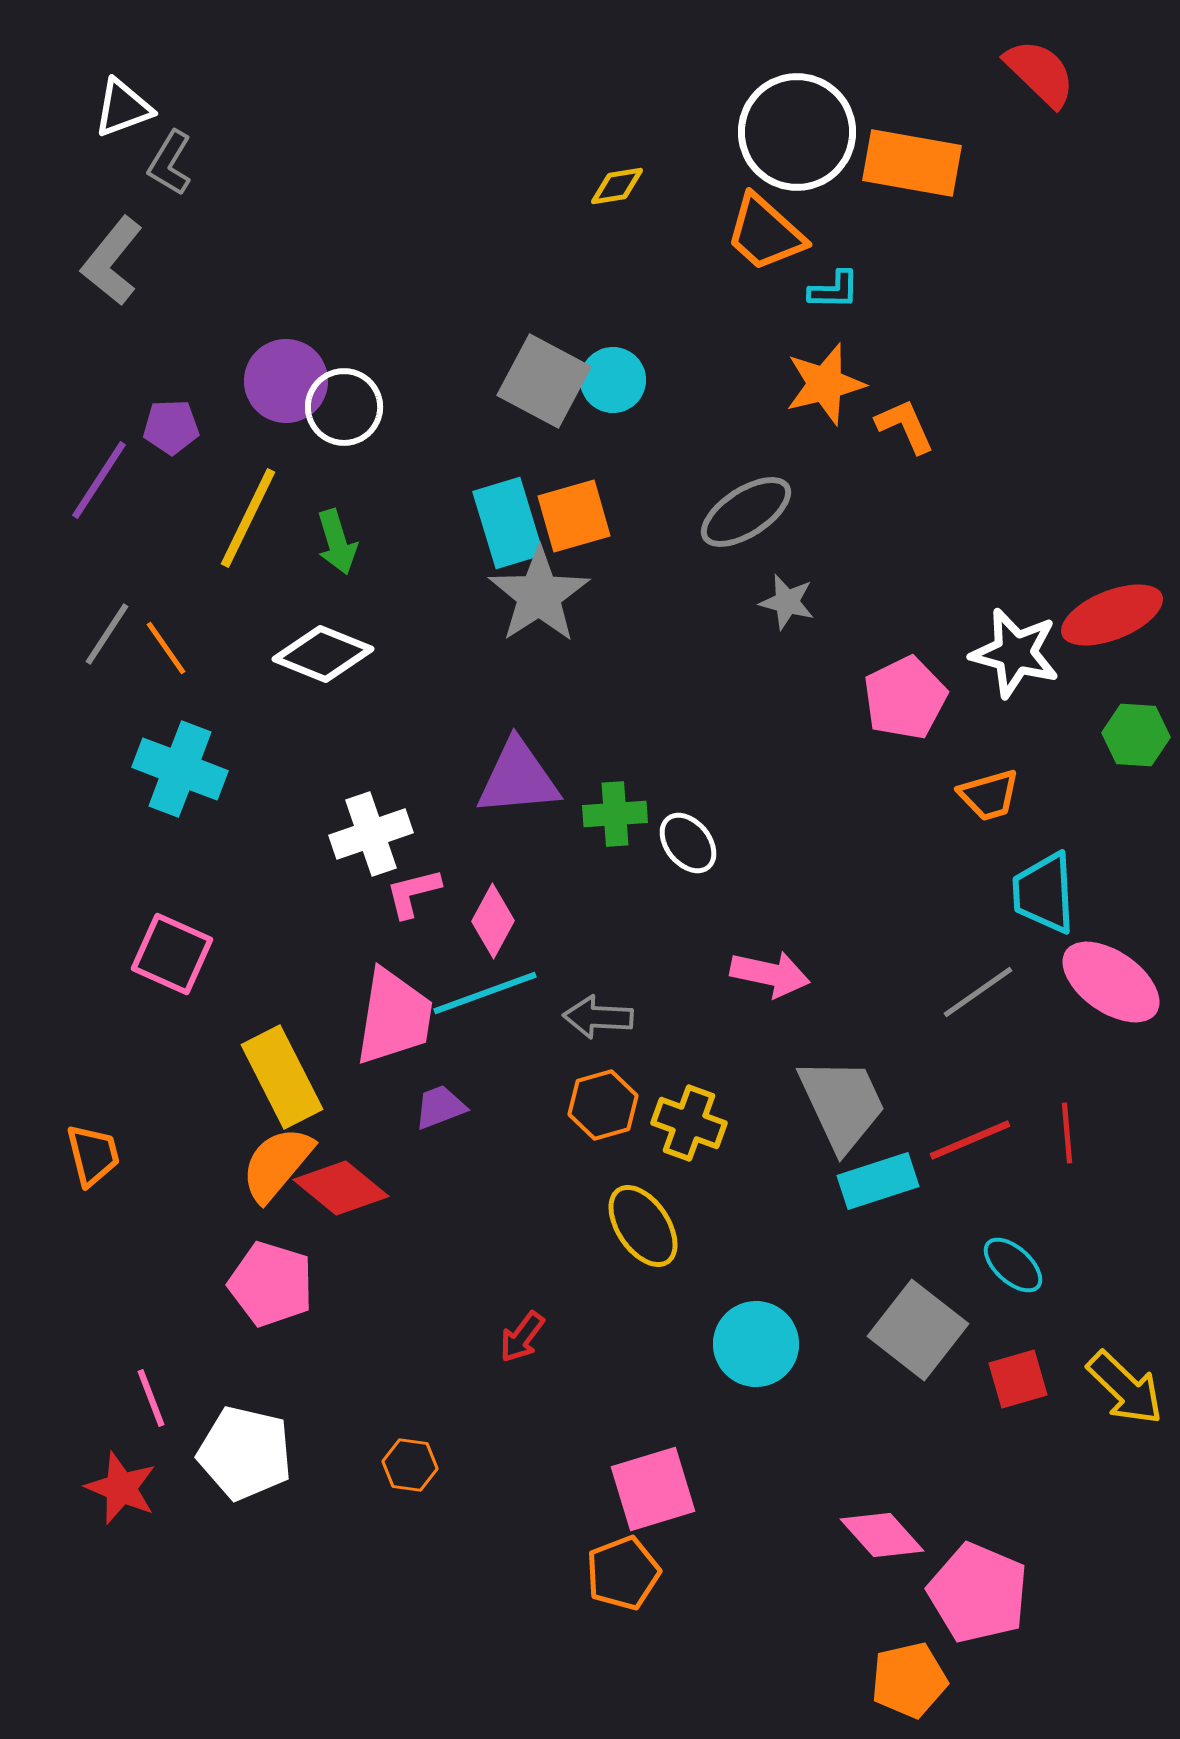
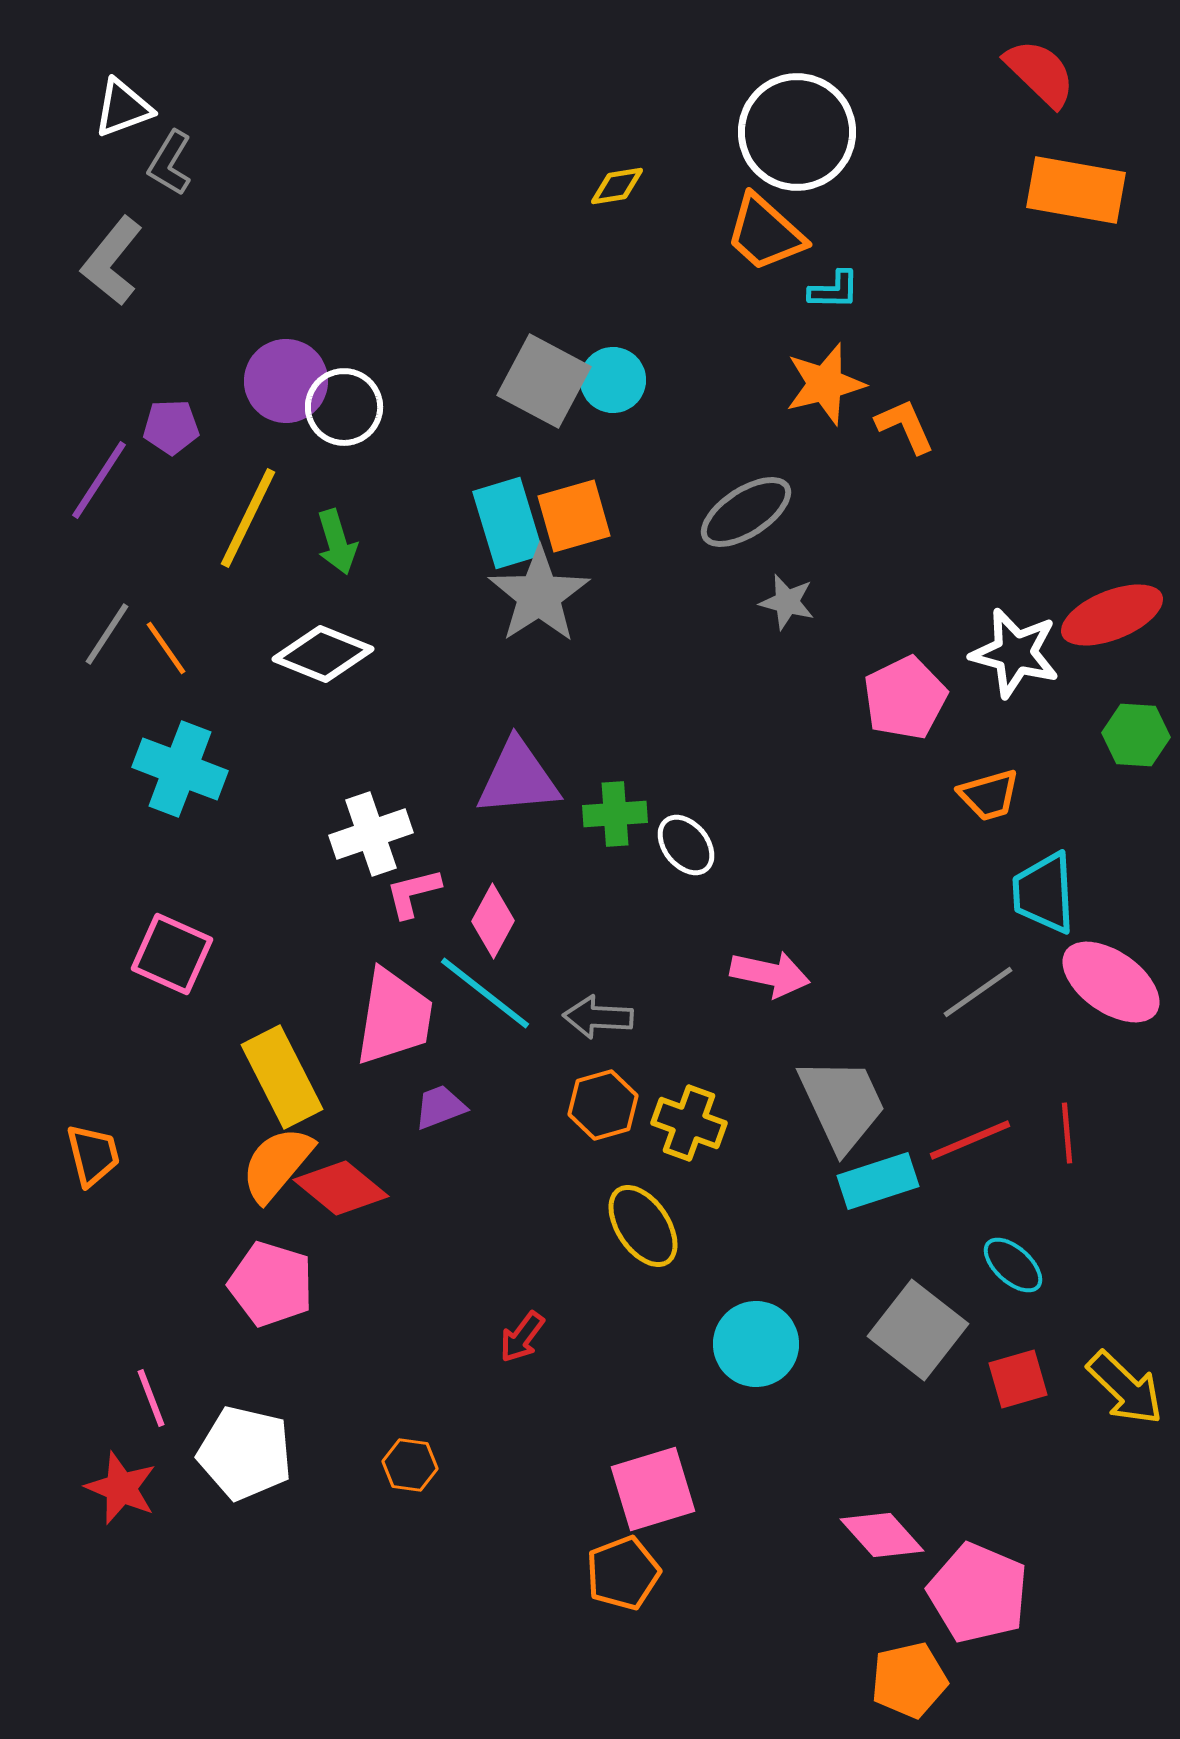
orange rectangle at (912, 163): moved 164 px right, 27 px down
white ellipse at (688, 843): moved 2 px left, 2 px down
cyan line at (485, 993): rotated 58 degrees clockwise
